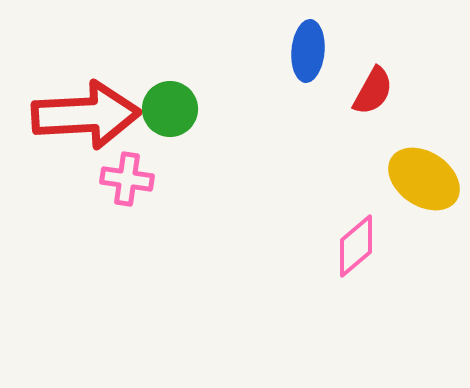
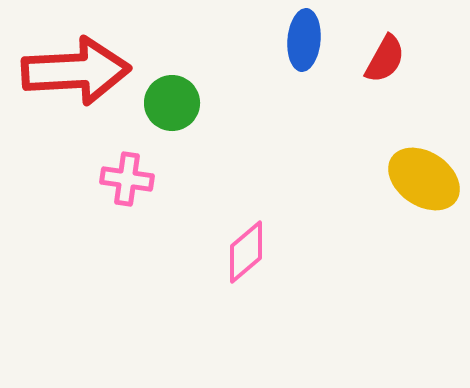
blue ellipse: moved 4 px left, 11 px up
red semicircle: moved 12 px right, 32 px up
green circle: moved 2 px right, 6 px up
red arrow: moved 10 px left, 44 px up
pink diamond: moved 110 px left, 6 px down
